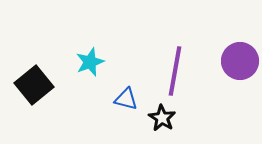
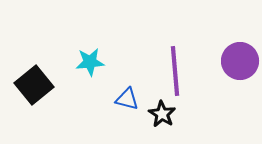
cyan star: rotated 16 degrees clockwise
purple line: rotated 15 degrees counterclockwise
blue triangle: moved 1 px right
black star: moved 4 px up
